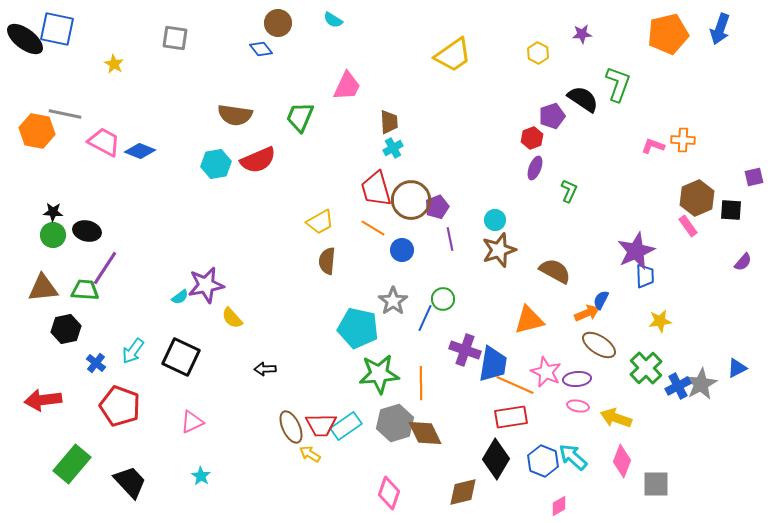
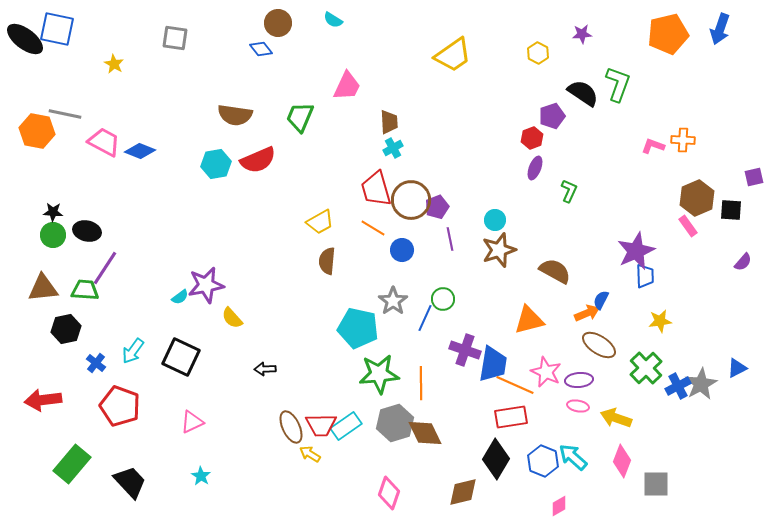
black semicircle at (583, 99): moved 6 px up
purple ellipse at (577, 379): moved 2 px right, 1 px down
